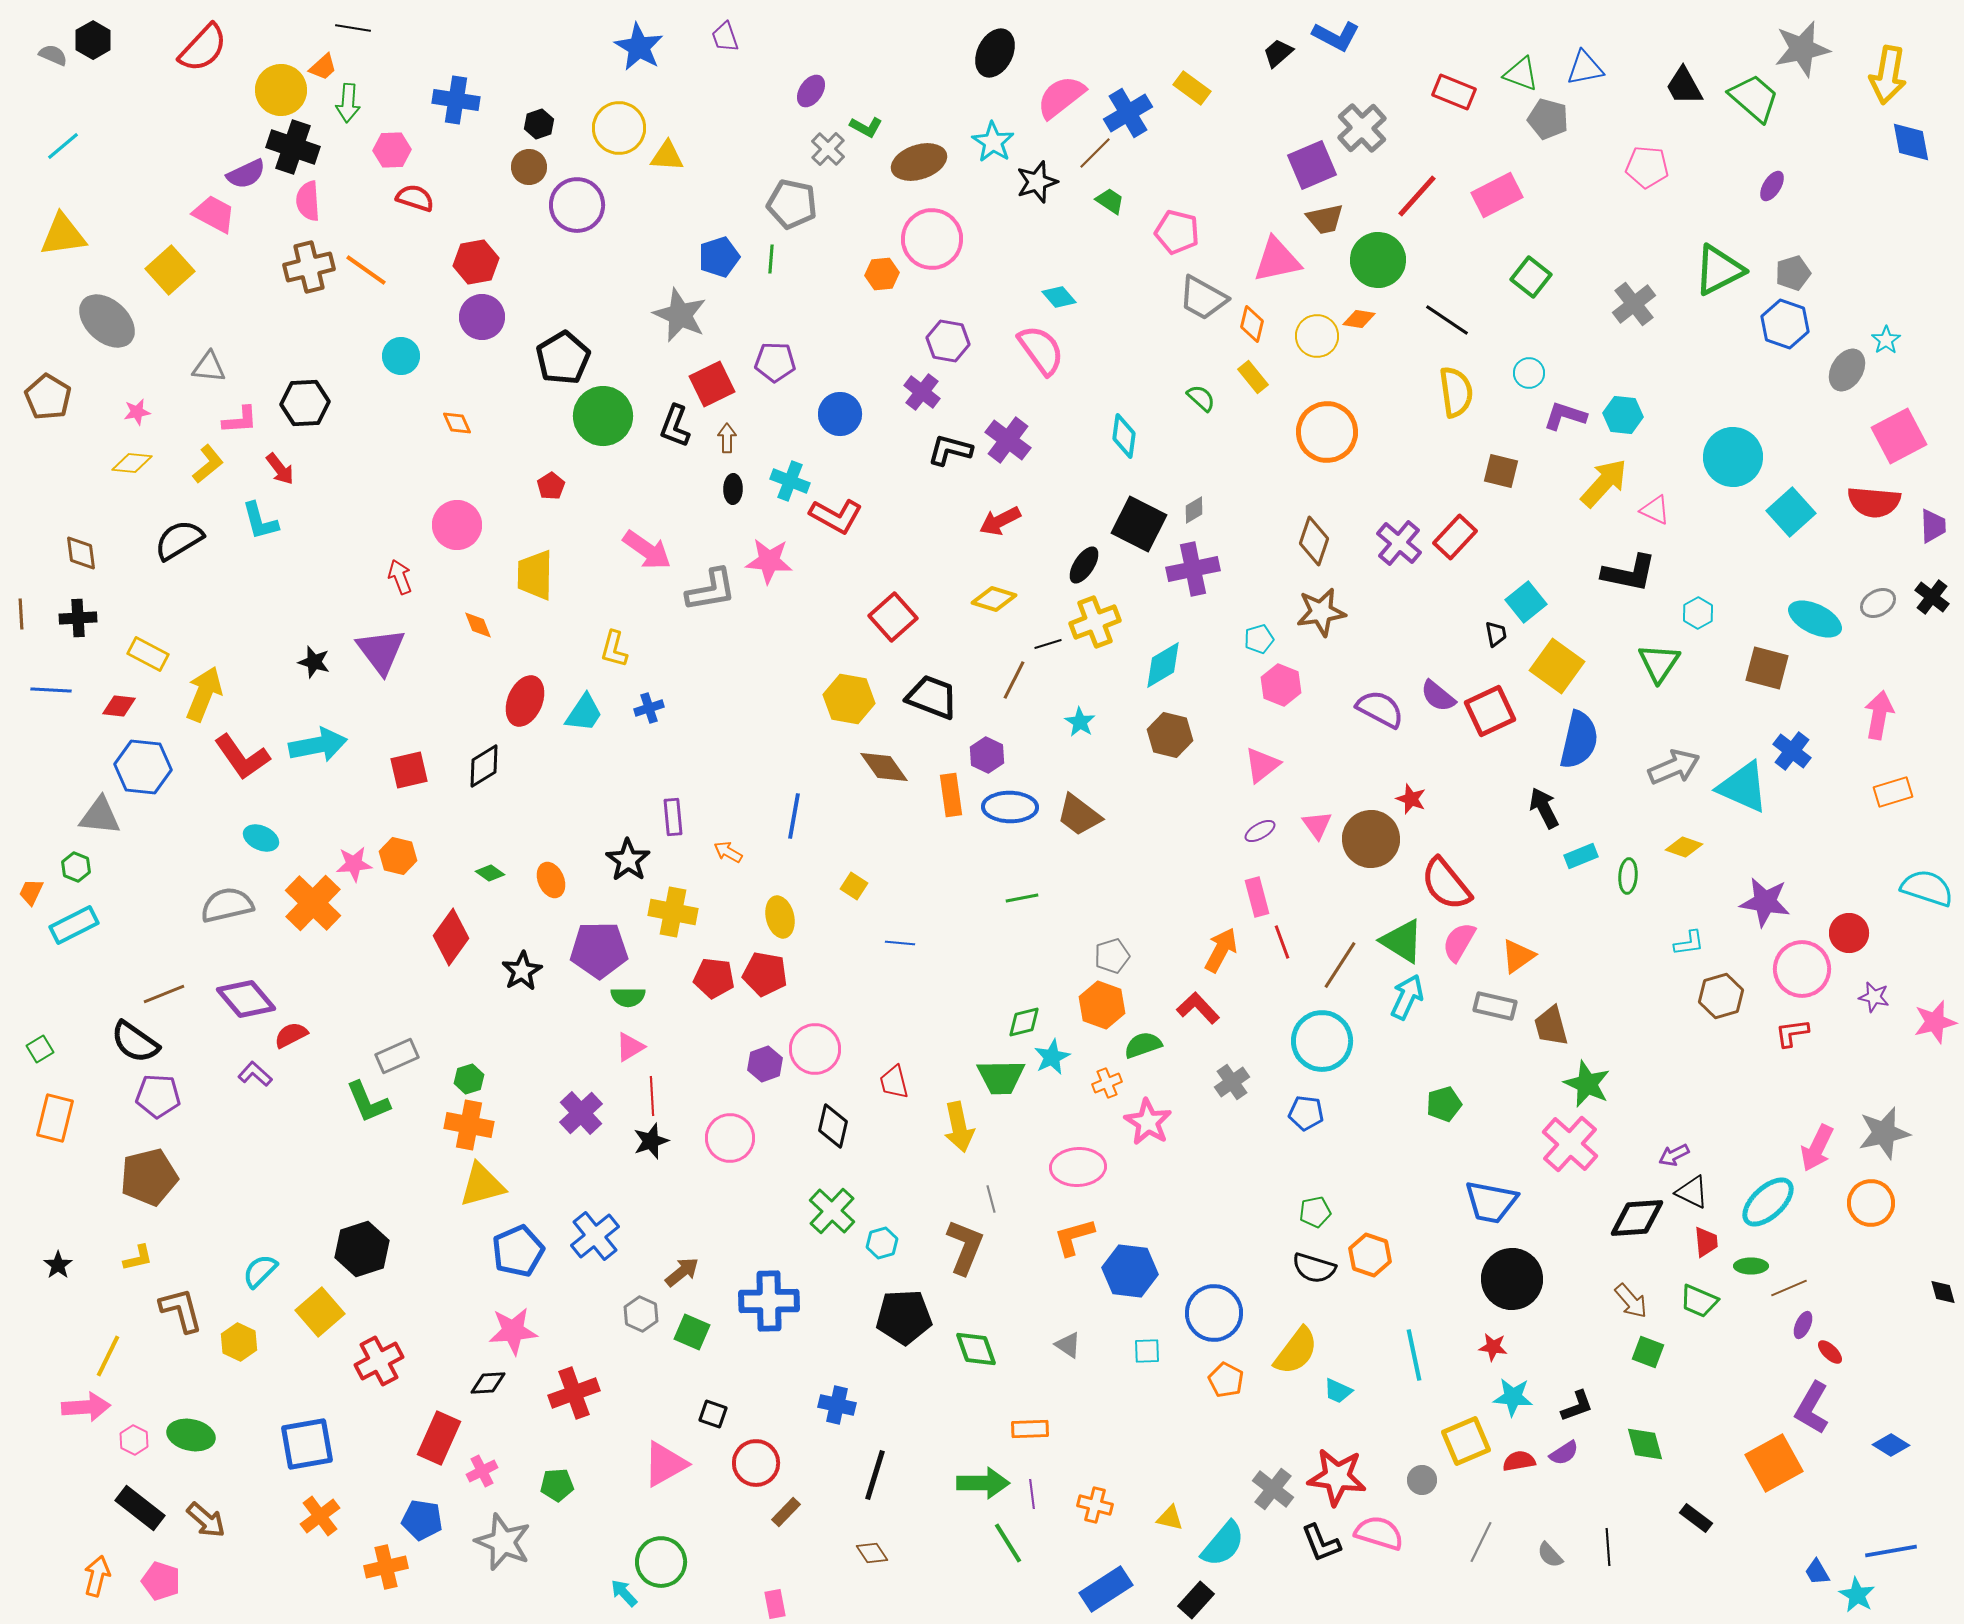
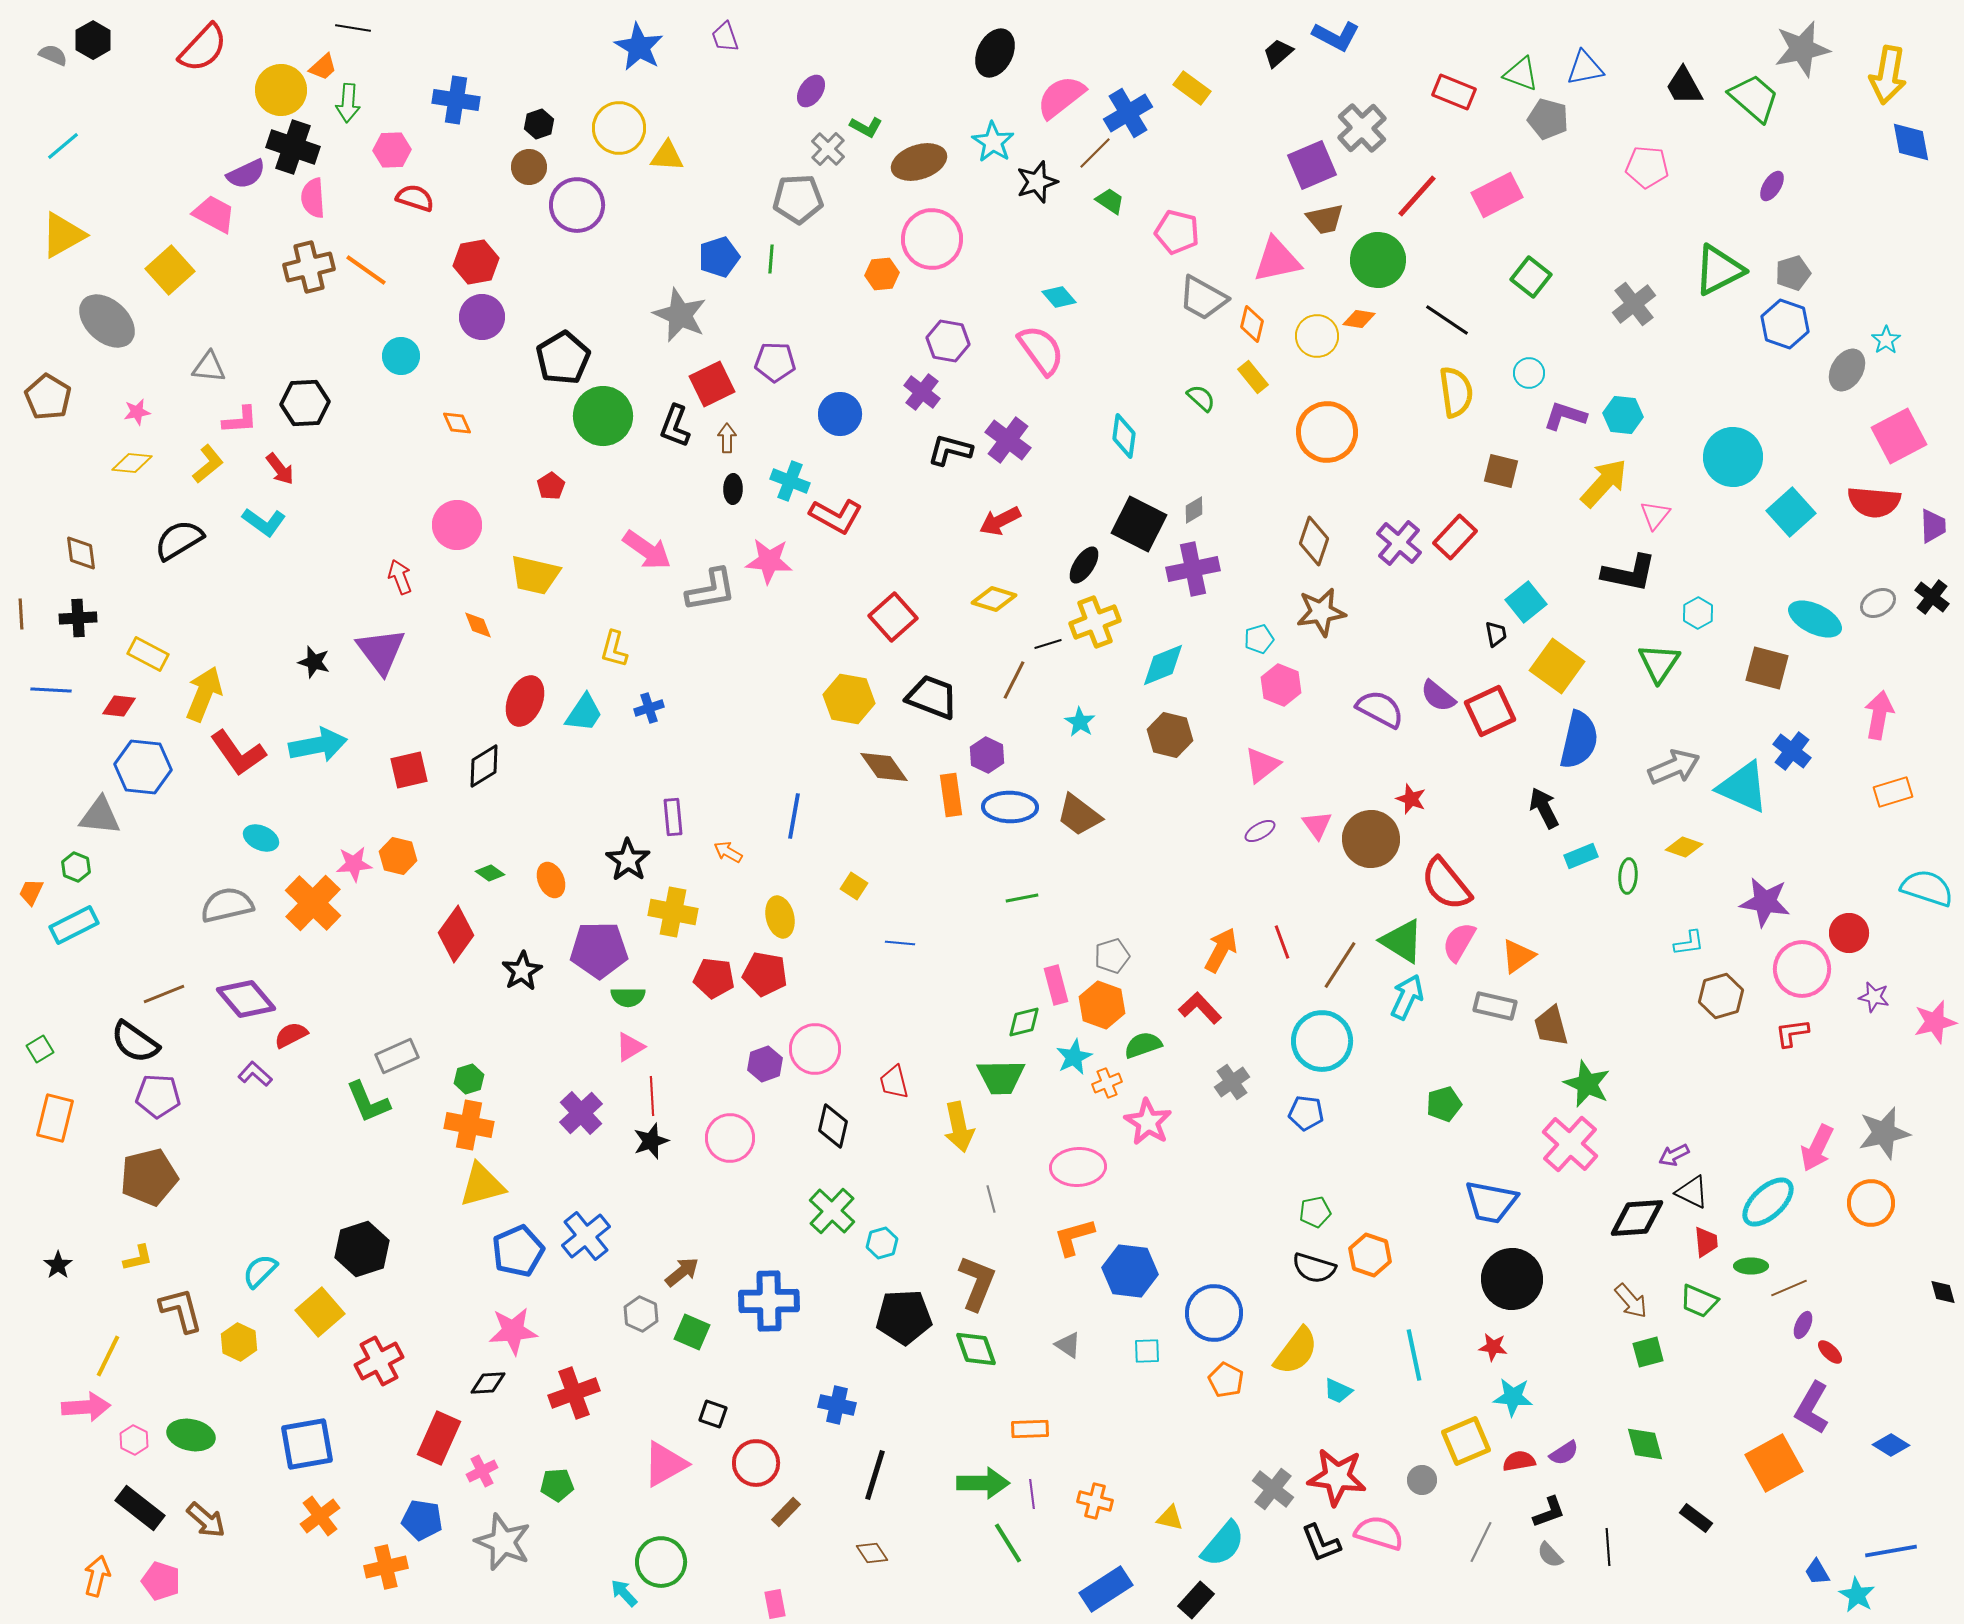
pink semicircle at (308, 201): moved 5 px right, 3 px up
gray pentagon at (792, 204): moved 6 px right, 5 px up; rotated 15 degrees counterclockwise
yellow triangle at (63, 235): rotated 21 degrees counterclockwise
pink triangle at (1655, 510): moved 5 px down; rotated 44 degrees clockwise
cyan L-shape at (260, 521): moved 4 px right, 1 px down; rotated 39 degrees counterclockwise
yellow trapezoid at (535, 575): rotated 78 degrees counterclockwise
cyan diamond at (1163, 665): rotated 9 degrees clockwise
red L-shape at (242, 757): moved 4 px left, 4 px up
pink rectangle at (1257, 897): moved 201 px left, 88 px down
red diamond at (451, 937): moved 5 px right, 3 px up
red L-shape at (1198, 1008): moved 2 px right
cyan star at (1052, 1057): moved 22 px right
blue cross at (595, 1236): moved 9 px left
brown L-shape at (965, 1247): moved 12 px right, 36 px down
green square at (1648, 1352): rotated 36 degrees counterclockwise
black L-shape at (1577, 1406): moved 28 px left, 106 px down
orange cross at (1095, 1505): moved 4 px up
